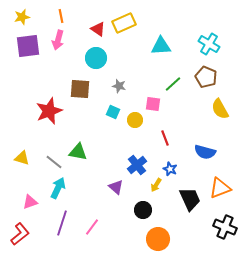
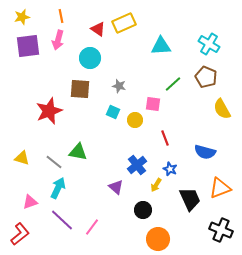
cyan circle: moved 6 px left
yellow semicircle: moved 2 px right
purple line: moved 3 px up; rotated 65 degrees counterclockwise
black cross: moved 4 px left, 3 px down
